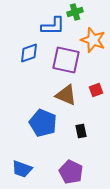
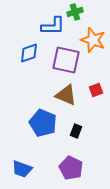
black rectangle: moved 5 px left; rotated 32 degrees clockwise
purple pentagon: moved 4 px up
